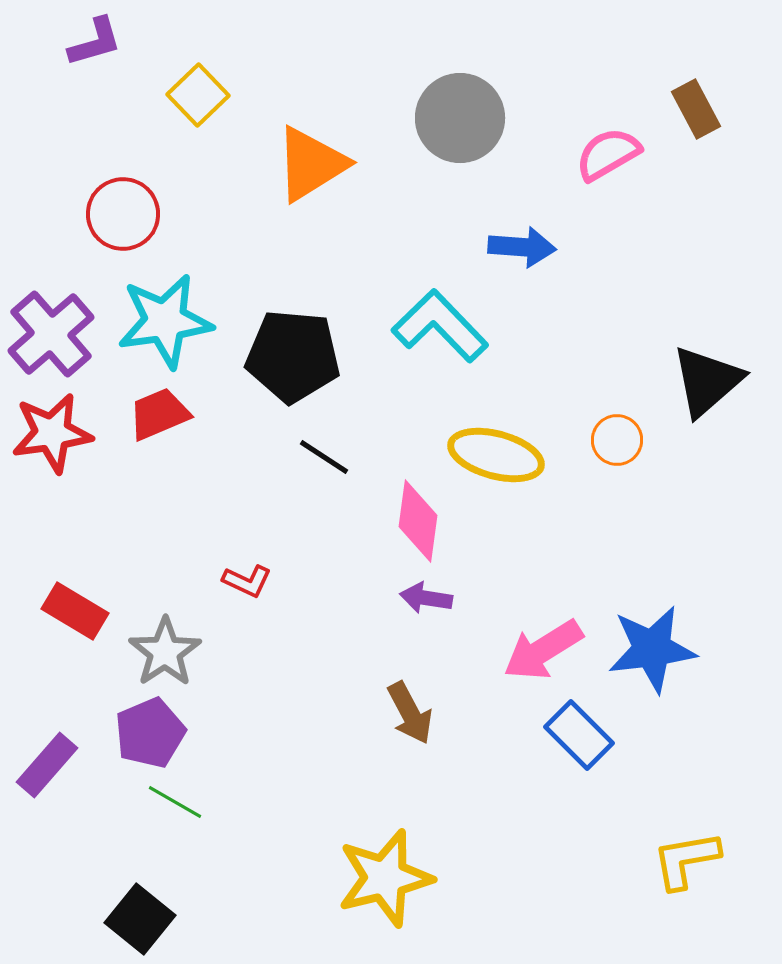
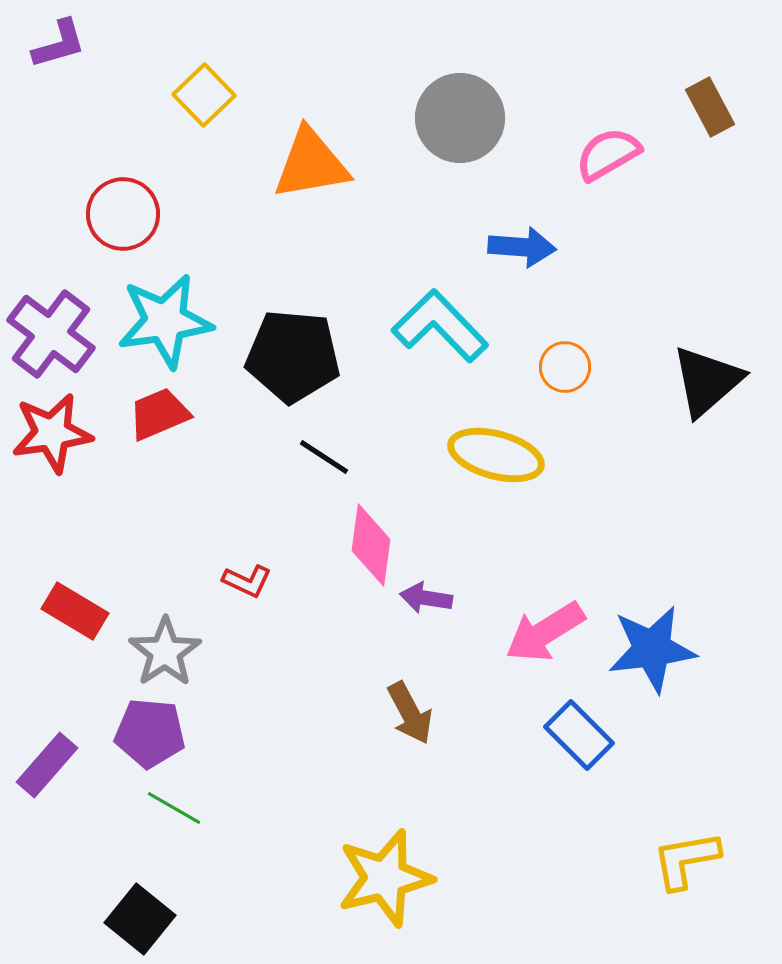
purple L-shape: moved 36 px left, 2 px down
yellow square: moved 6 px right
brown rectangle: moved 14 px right, 2 px up
orange triangle: rotated 22 degrees clockwise
purple cross: rotated 12 degrees counterclockwise
orange circle: moved 52 px left, 73 px up
pink diamond: moved 47 px left, 24 px down
pink arrow: moved 2 px right, 18 px up
purple pentagon: rotated 28 degrees clockwise
green line: moved 1 px left, 6 px down
